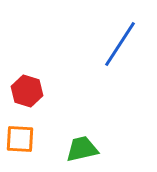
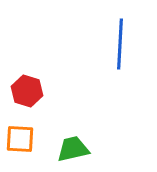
blue line: rotated 30 degrees counterclockwise
green trapezoid: moved 9 px left
